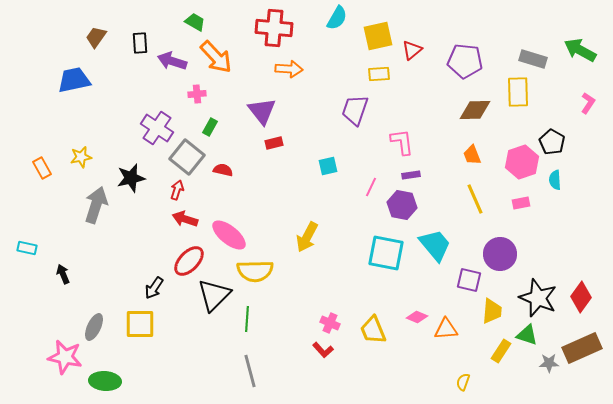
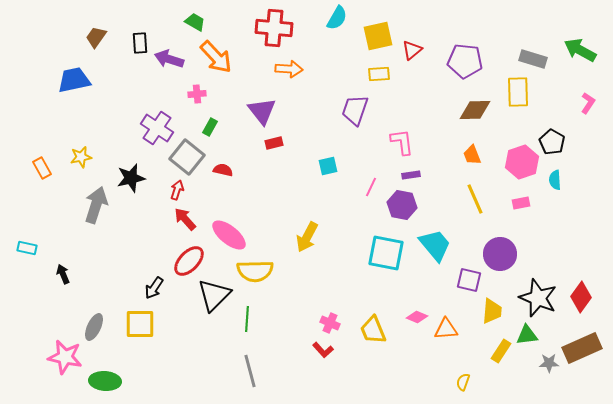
purple arrow at (172, 61): moved 3 px left, 2 px up
red arrow at (185, 219): rotated 30 degrees clockwise
green triangle at (527, 335): rotated 25 degrees counterclockwise
